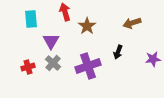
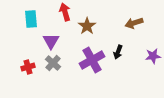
brown arrow: moved 2 px right
purple star: moved 3 px up
purple cross: moved 4 px right, 6 px up; rotated 10 degrees counterclockwise
